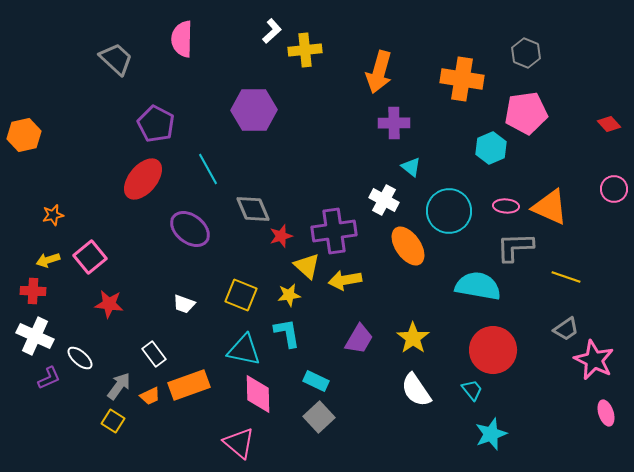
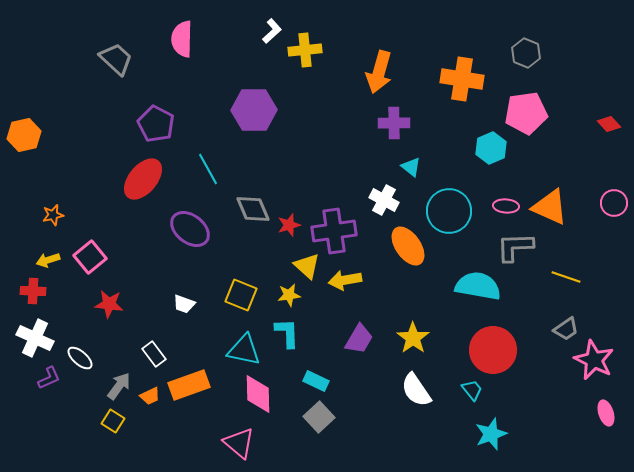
pink circle at (614, 189): moved 14 px down
red star at (281, 236): moved 8 px right, 11 px up
cyan L-shape at (287, 333): rotated 8 degrees clockwise
white cross at (35, 336): moved 2 px down
